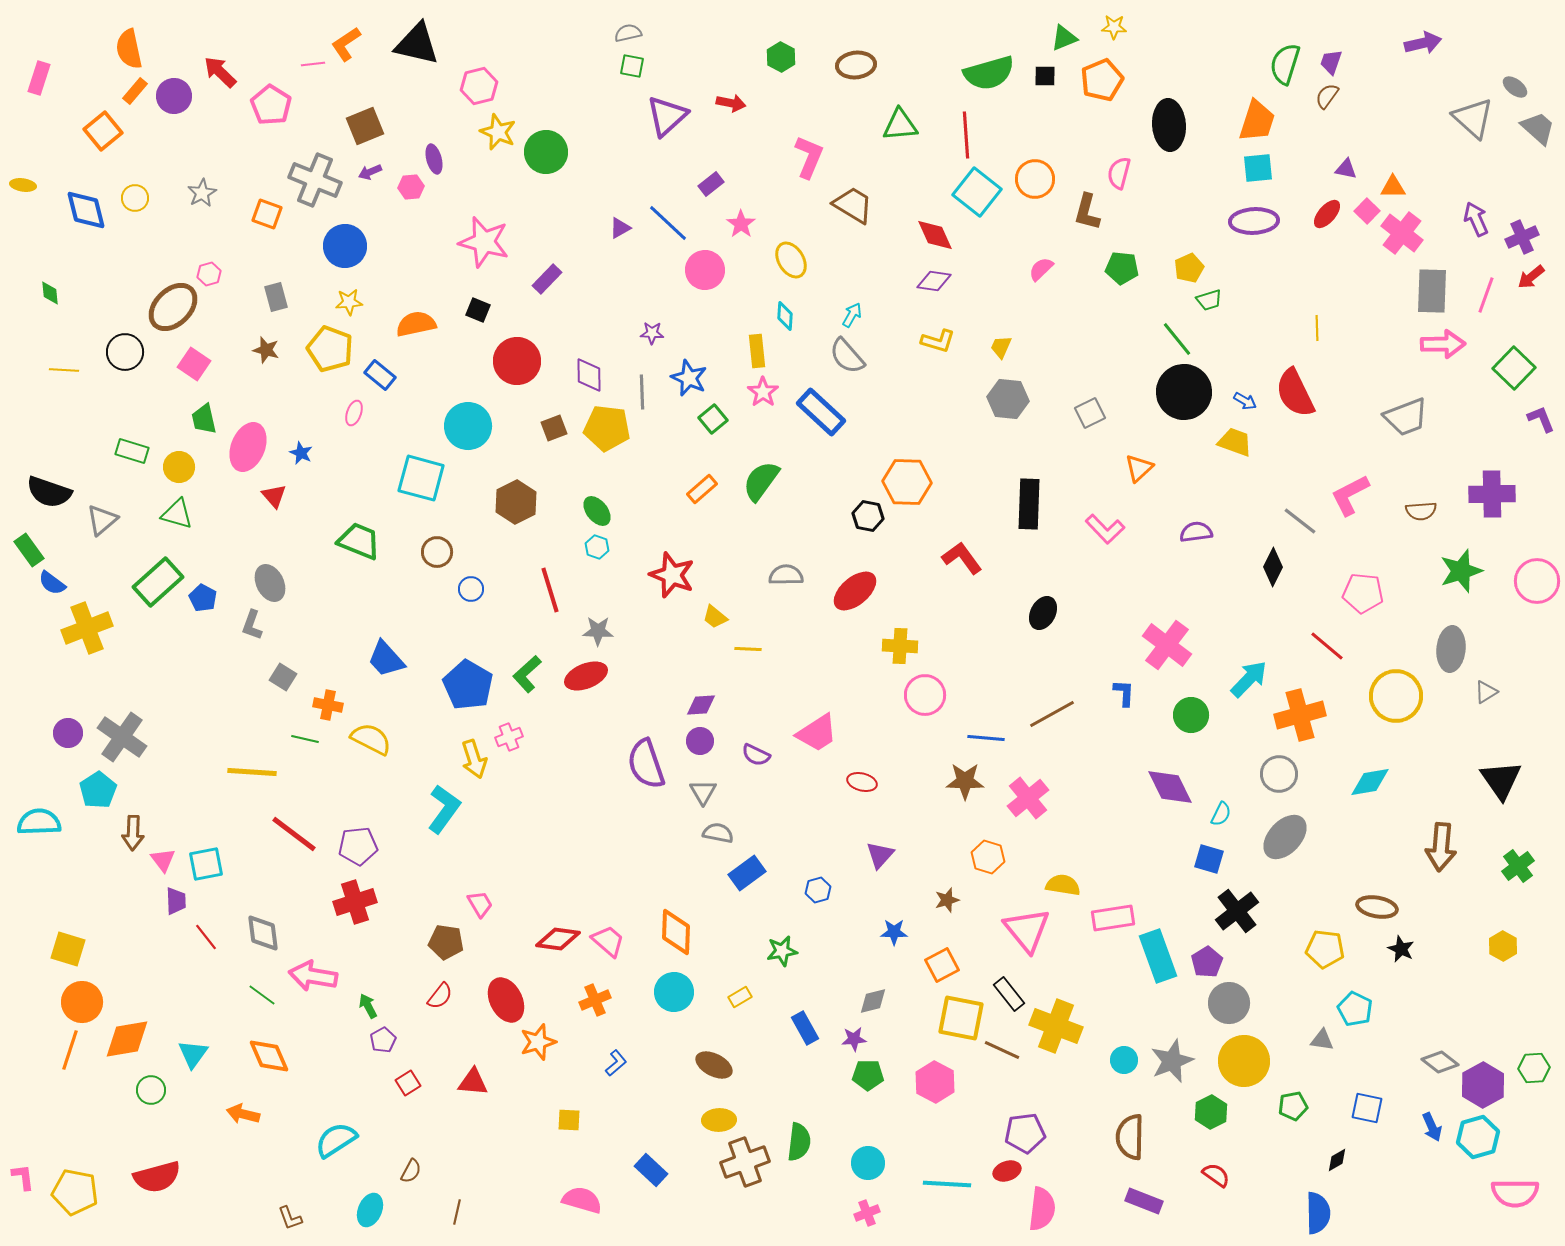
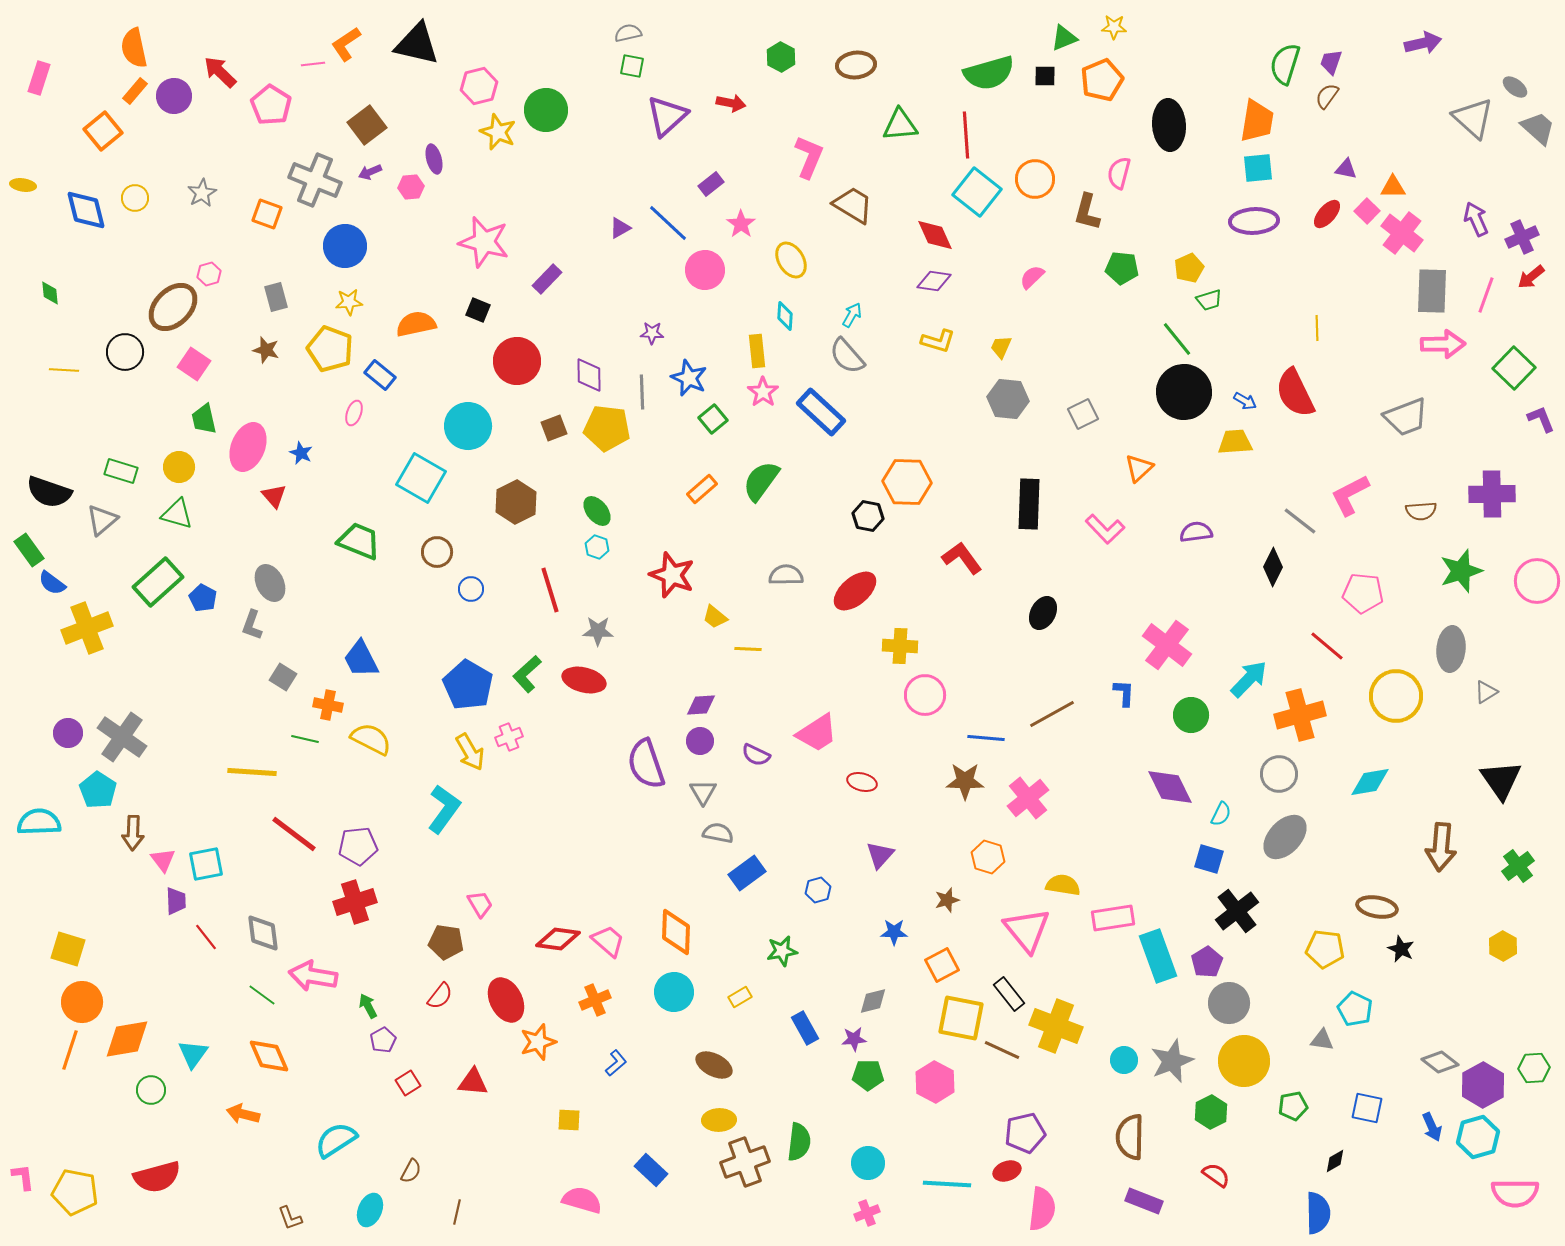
orange semicircle at (129, 49): moved 5 px right, 1 px up
orange trapezoid at (1257, 121): rotated 9 degrees counterclockwise
brown square at (365, 126): moved 2 px right, 1 px up; rotated 15 degrees counterclockwise
green circle at (546, 152): moved 42 px up
pink semicircle at (1041, 269): moved 9 px left, 8 px down
gray square at (1090, 413): moved 7 px left, 1 px down
yellow trapezoid at (1235, 442): rotated 24 degrees counterclockwise
green rectangle at (132, 451): moved 11 px left, 20 px down
cyan square at (421, 478): rotated 15 degrees clockwise
blue trapezoid at (386, 659): moved 25 px left; rotated 15 degrees clockwise
red ellipse at (586, 676): moved 2 px left, 4 px down; rotated 36 degrees clockwise
yellow arrow at (474, 759): moved 4 px left, 7 px up; rotated 12 degrees counterclockwise
cyan pentagon at (98, 790): rotated 6 degrees counterclockwise
purple pentagon at (1025, 1133): rotated 6 degrees counterclockwise
black diamond at (1337, 1160): moved 2 px left, 1 px down
